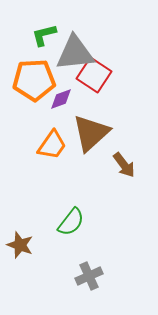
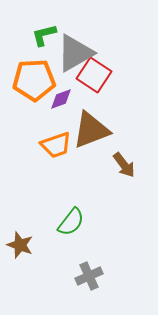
gray triangle: rotated 24 degrees counterclockwise
brown triangle: moved 3 px up; rotated 21 degrees clockwise
orange trapezoid: moved 4 px right; rotated 36 degrees clockwise
